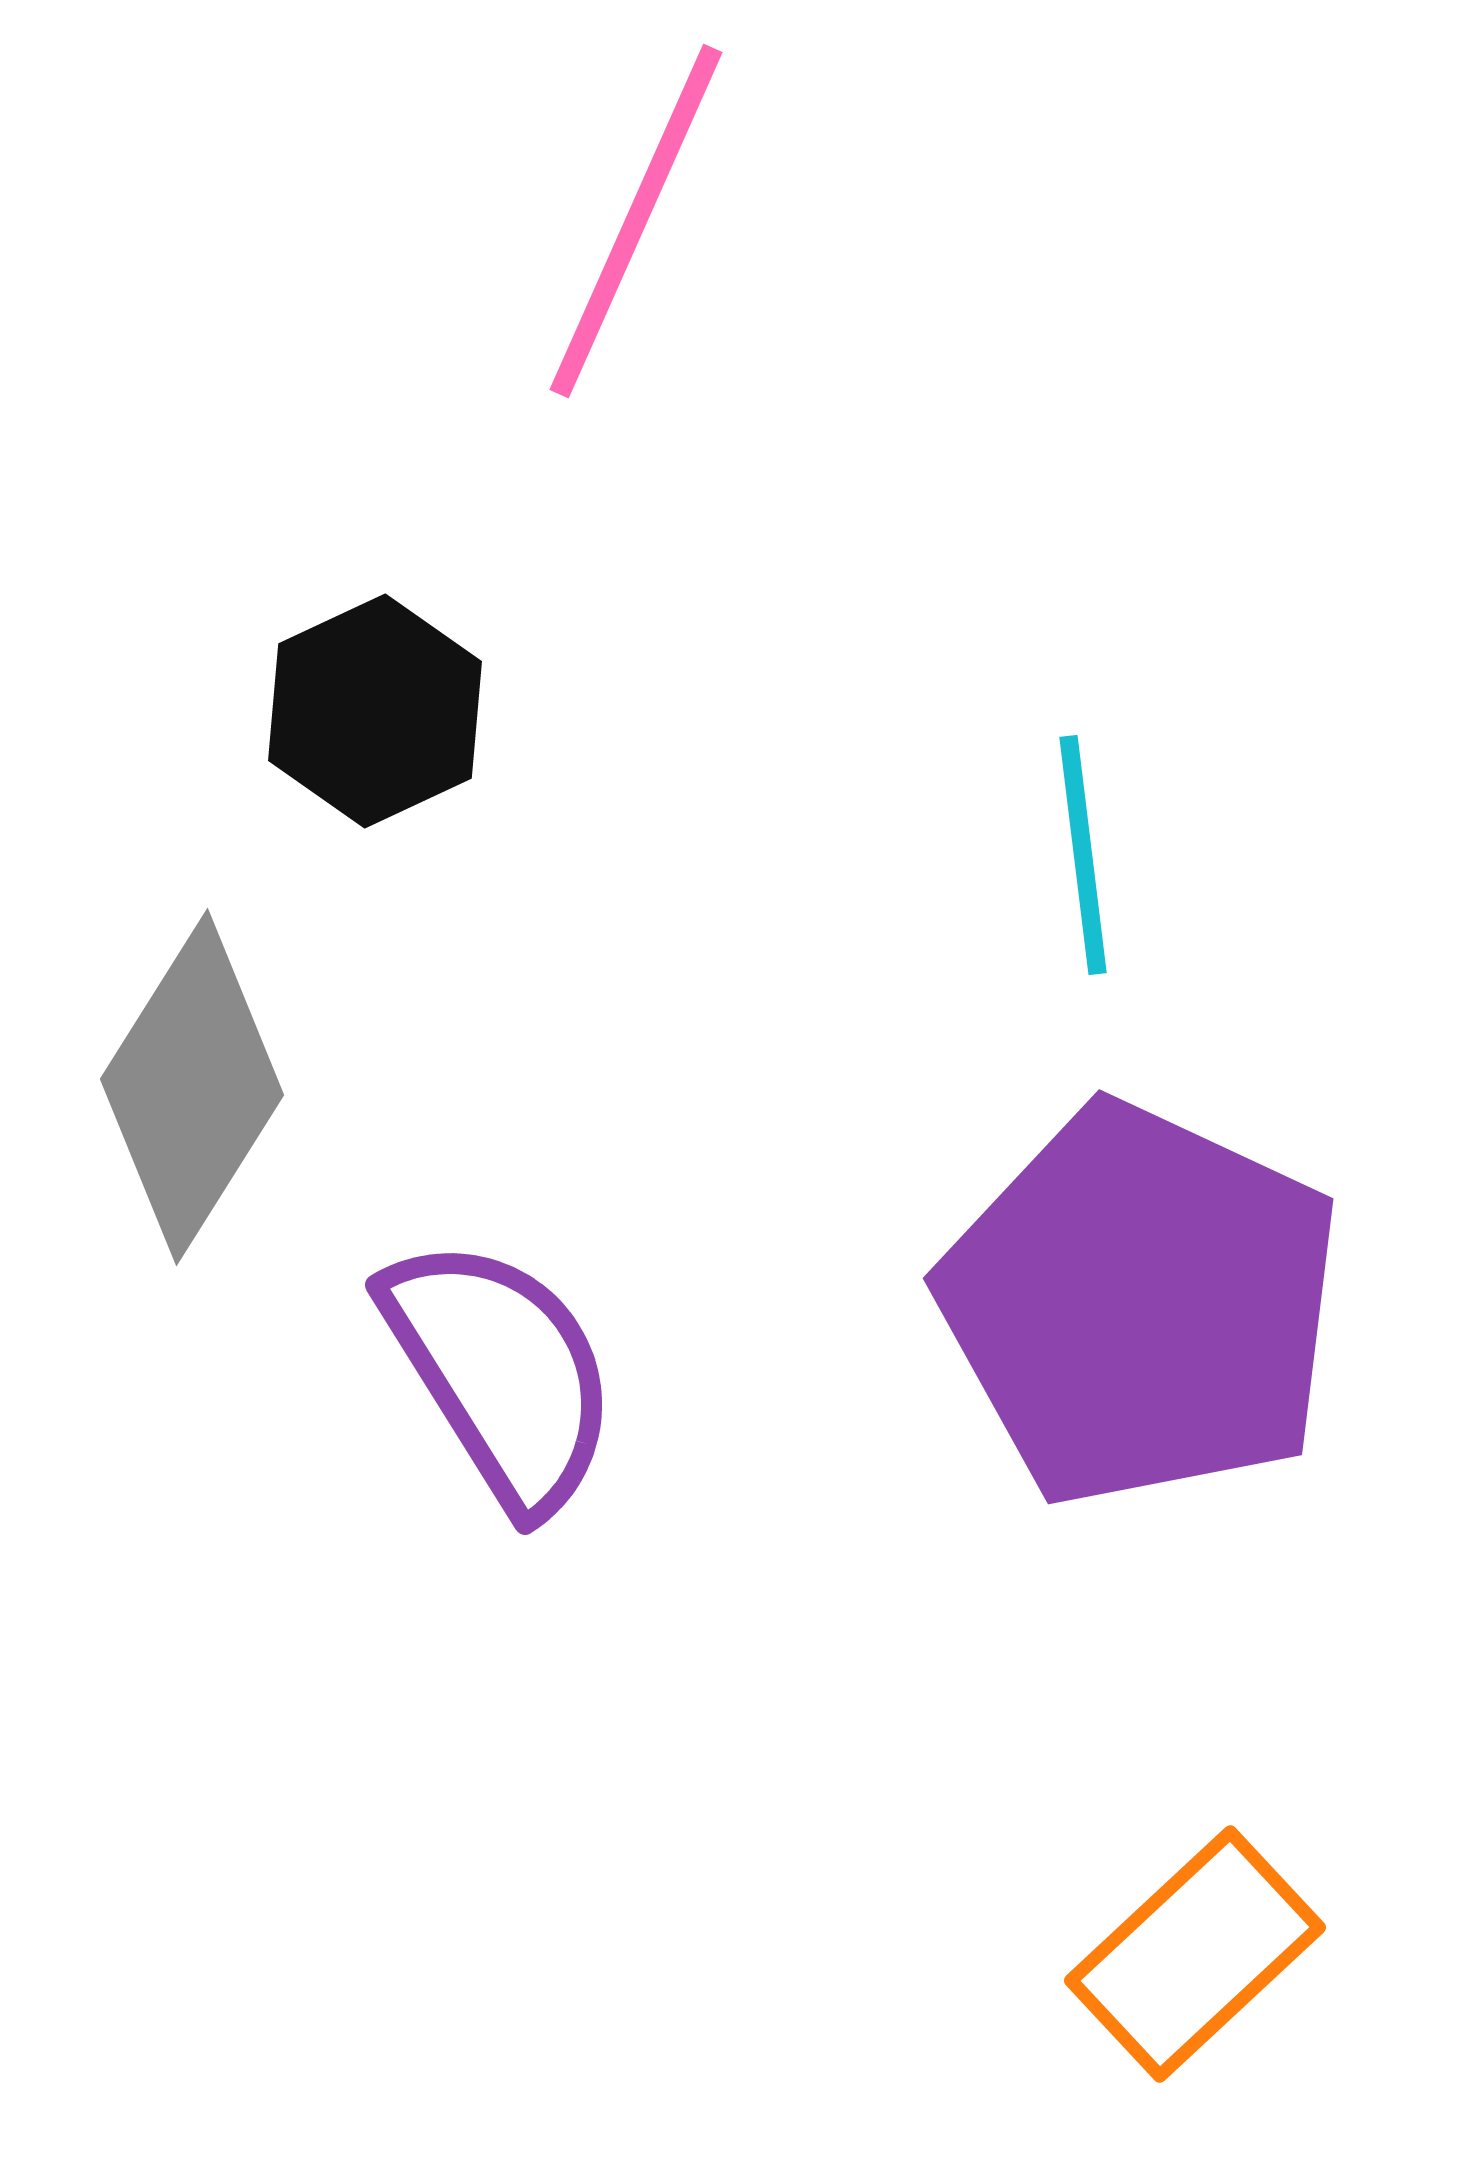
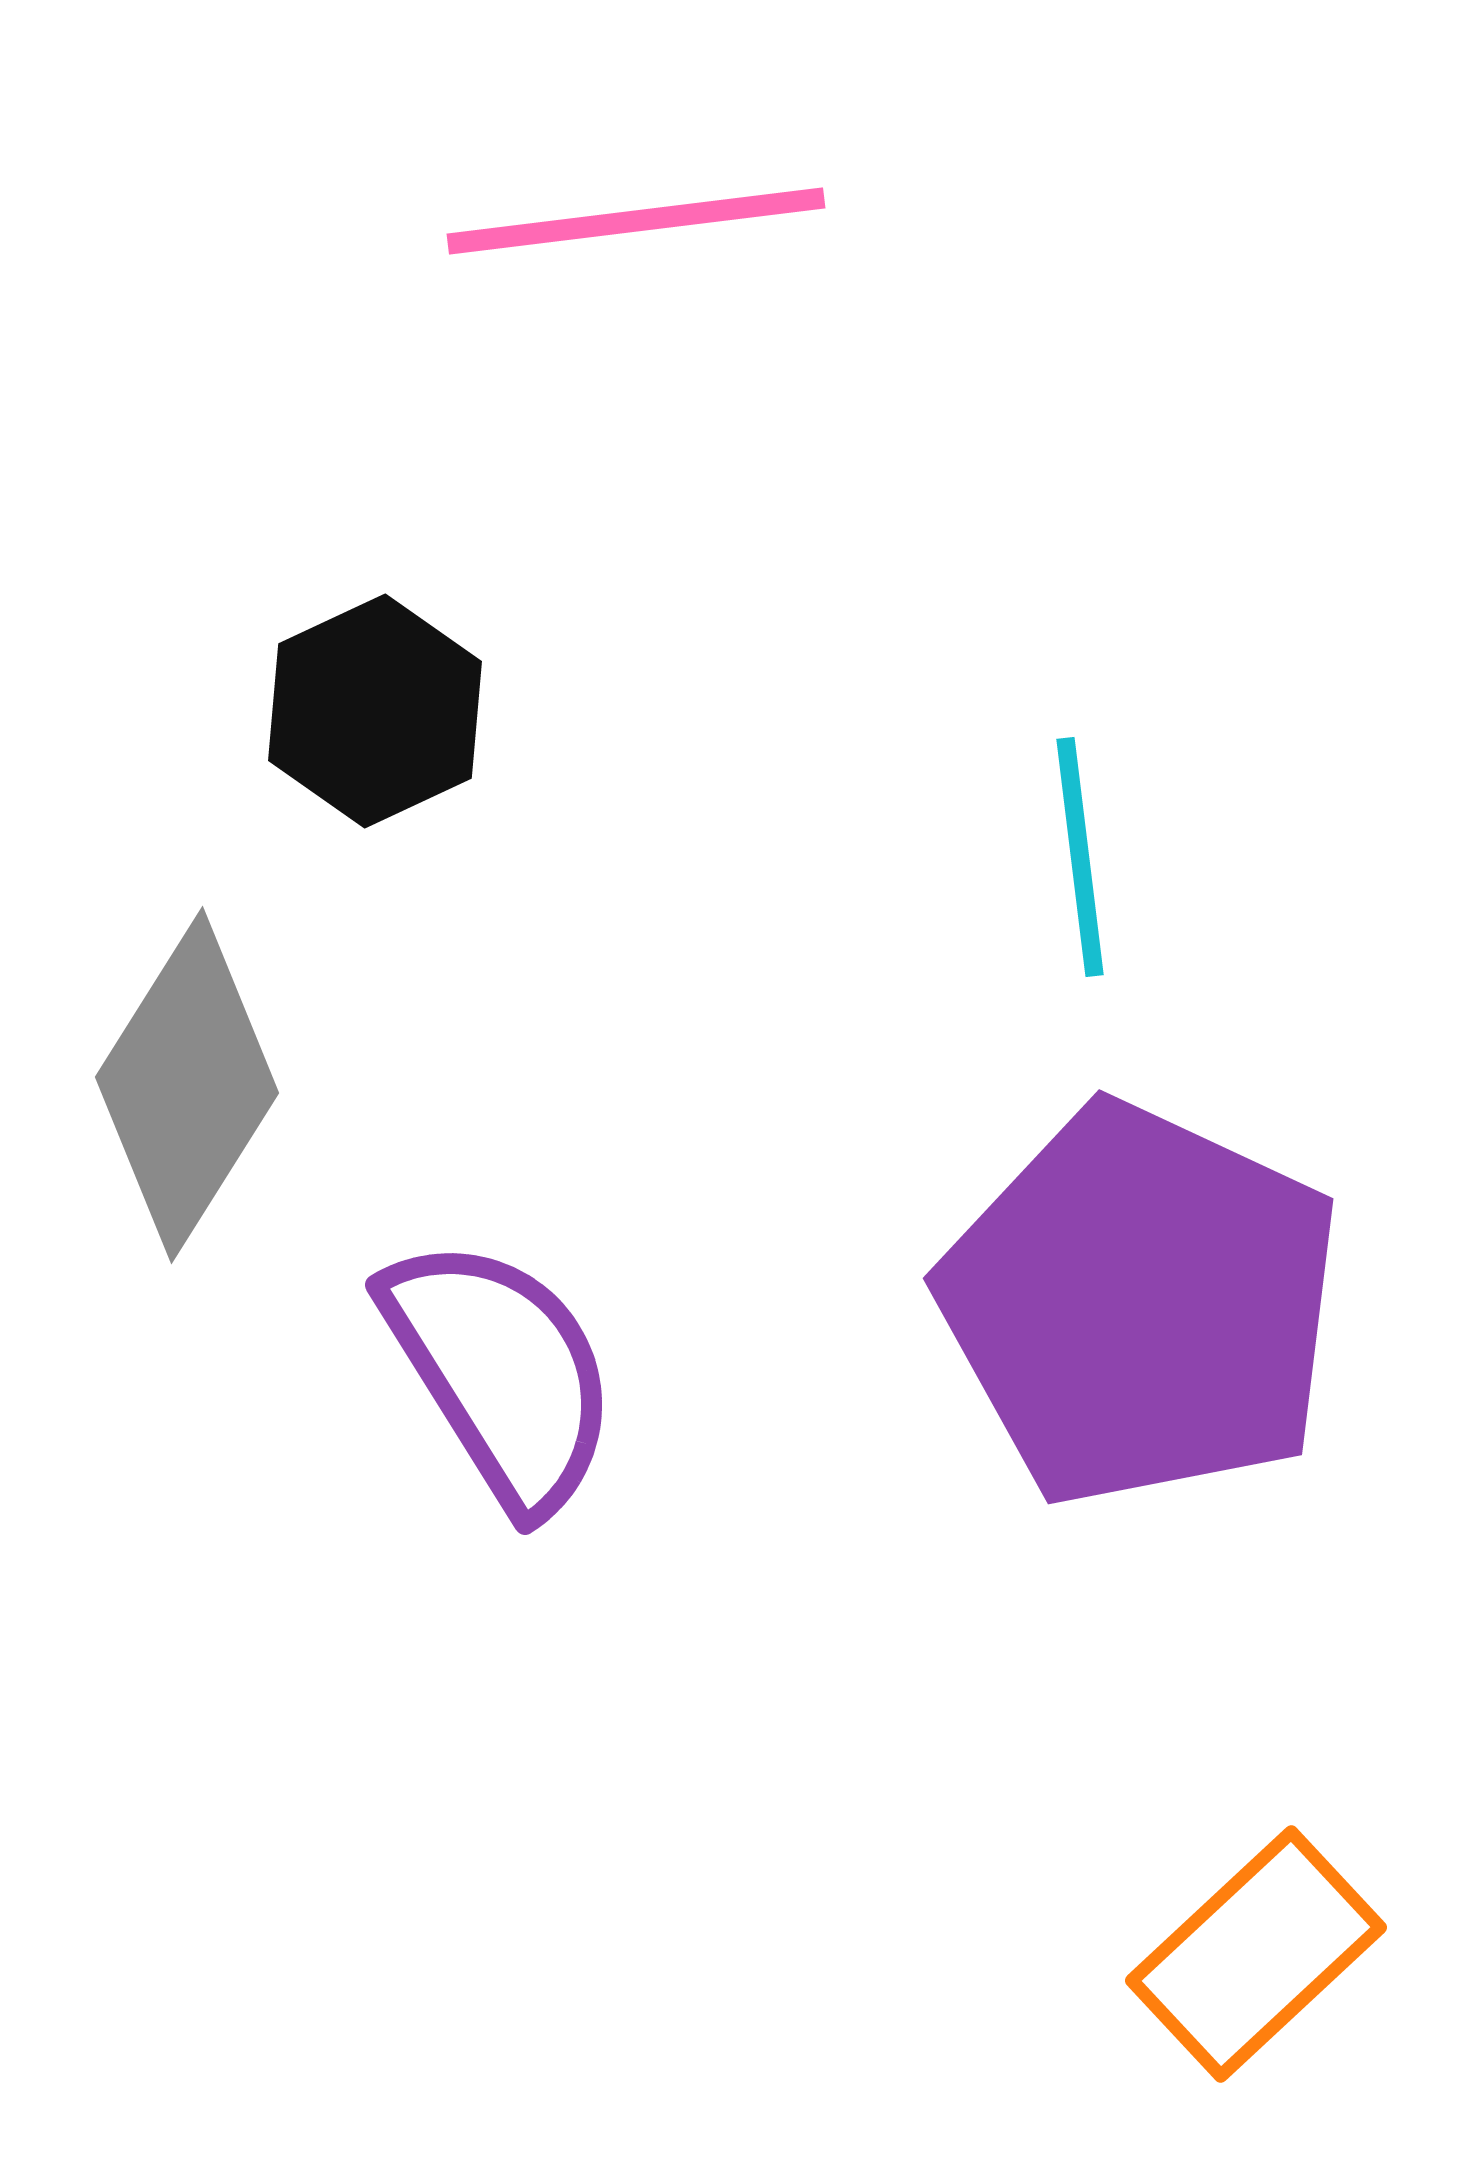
pink line: rotated 59 degrees clockwise
cyan line: moved 3 px left, 2 px down
gray diamond: moved 5 px left, 2 px up
orange rectangle: moved 61 px right
